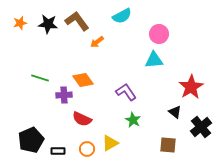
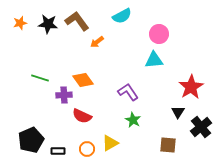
purple L-shape: moved 2 px right
black triangle: moved 3 px right; rotated 24 degrees clockwise
red semicircle: moved 3 px up
